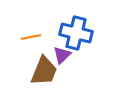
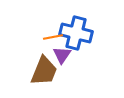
orange line: moved 22 px right
purple triangle: rotated 12 degrees counterclockwise
